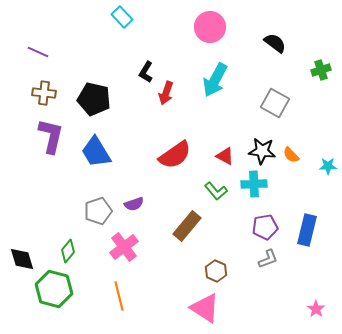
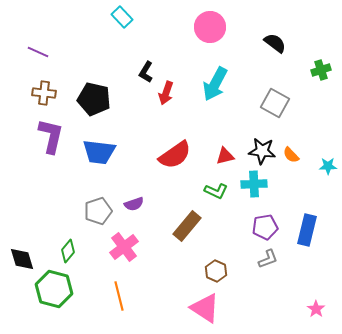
cyan arrow: moved 4 px down
blue trapezoid: moved 3 px right; rotated 52 degrees counterclockwise
red triangle: rotated 42 degrees counterclockwise
green L-shape: rotated 25 degrees counterclockwise
